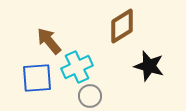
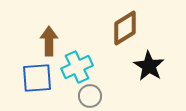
brown diamond: moved 3 px right, 2 px down
brown arrow: rotated 40 degrees clockwise
black star: rotated 16 degrees clockwise
